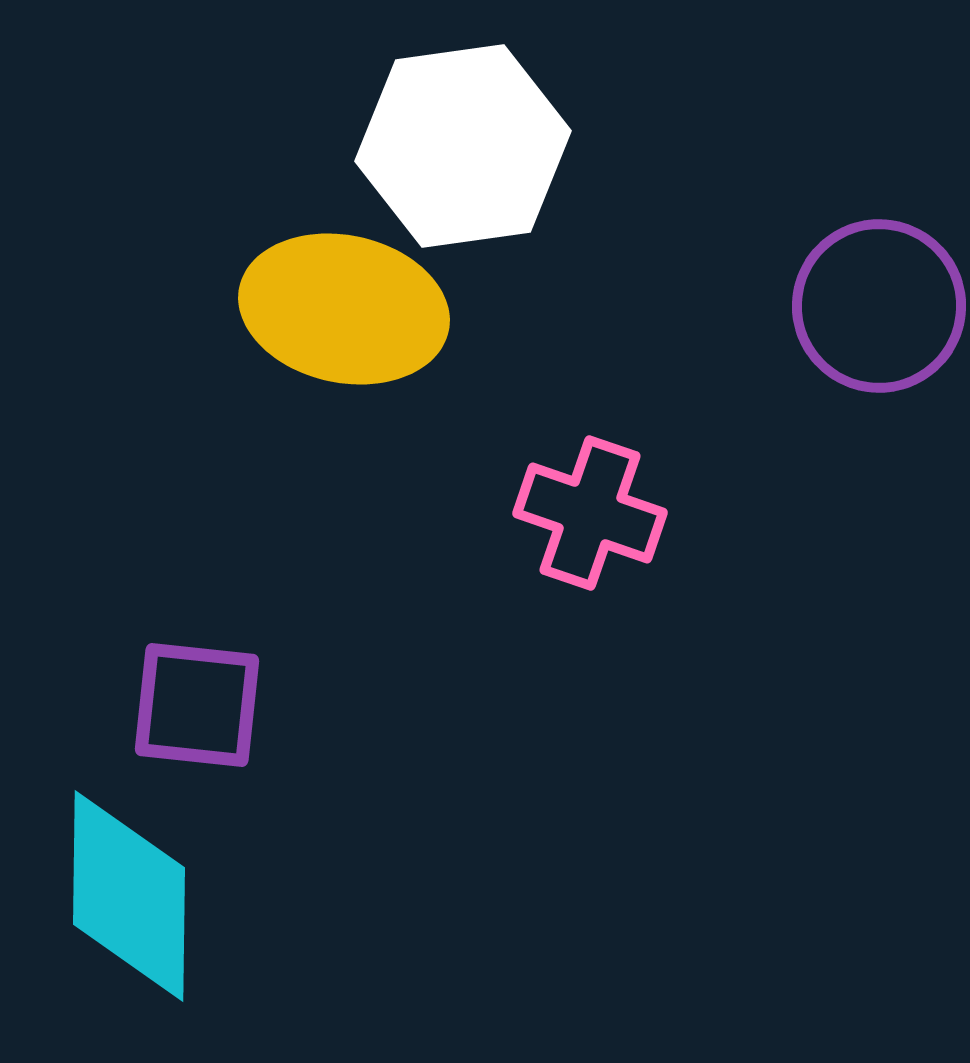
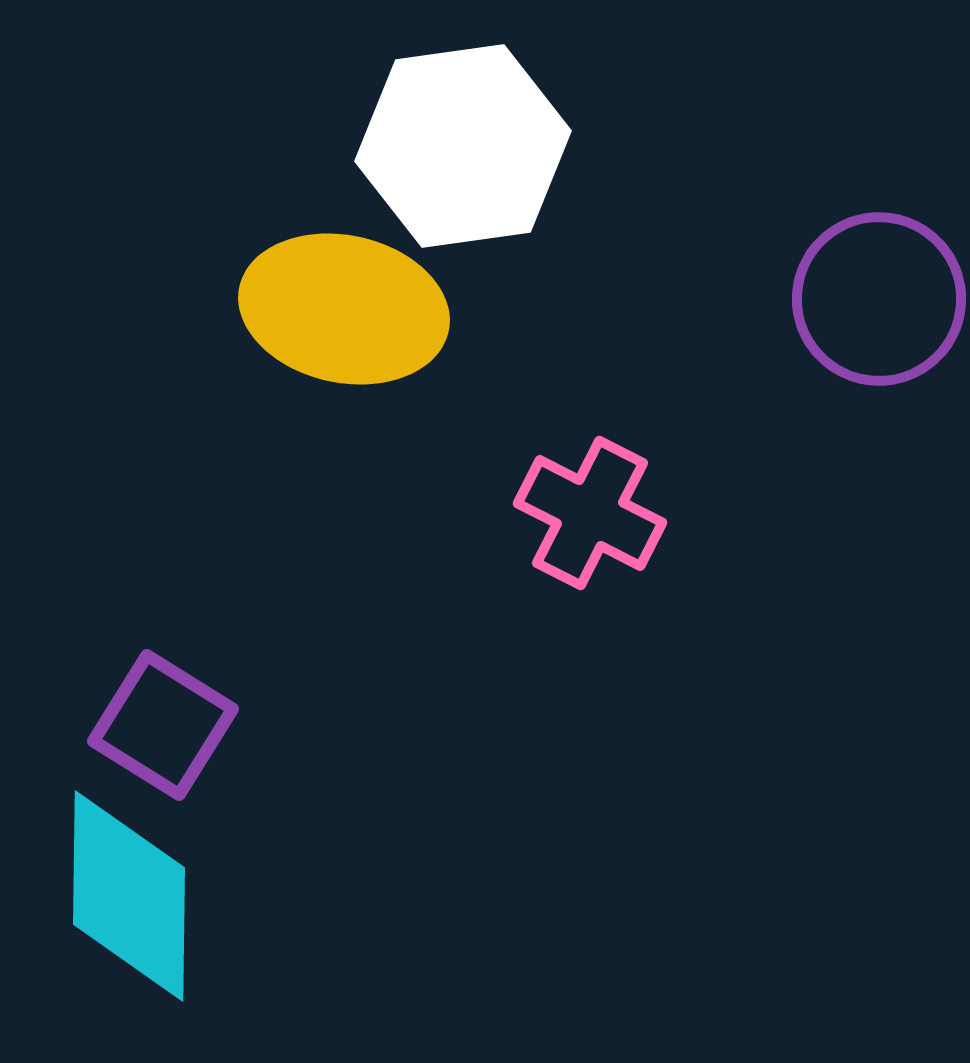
purple circle: moved 7 px up
pink cross: rotated 8 degrees clockwise
purple square: moved 34 px left, 20 px down; rotated 26 degrees clockwise
